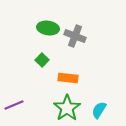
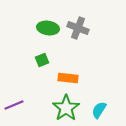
gray cross: moved 3 px right, 8 px up
green square: rotated 24 degrees clockwise
green star: moved 1 px left
